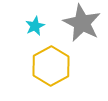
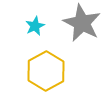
yellow hexagon: moved 5 px left, 5 px down
